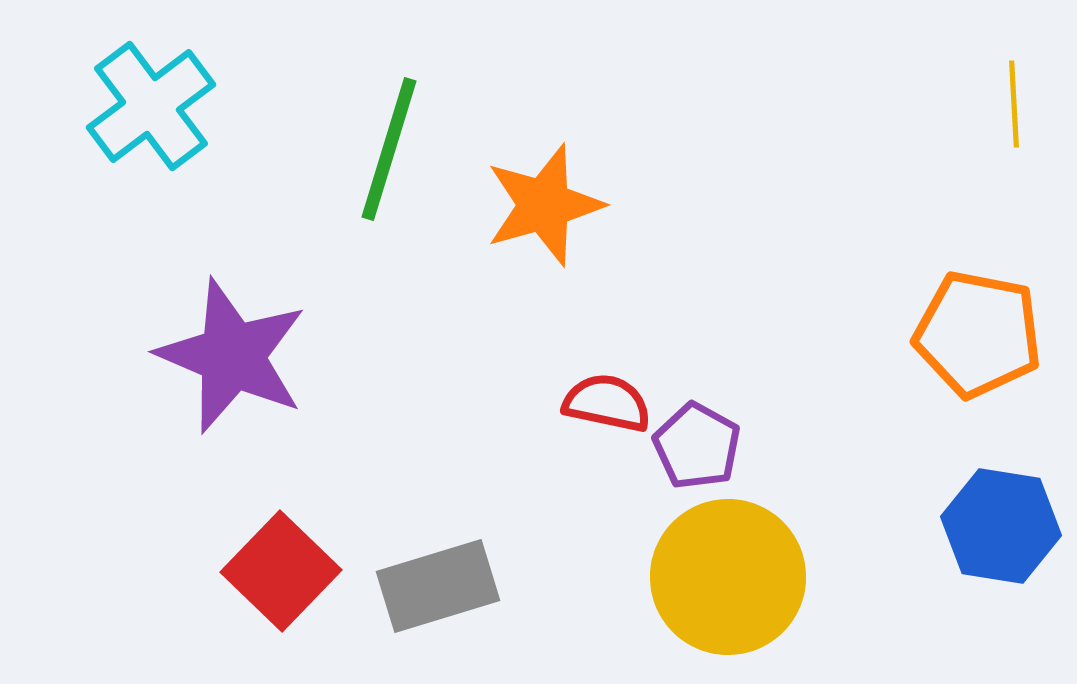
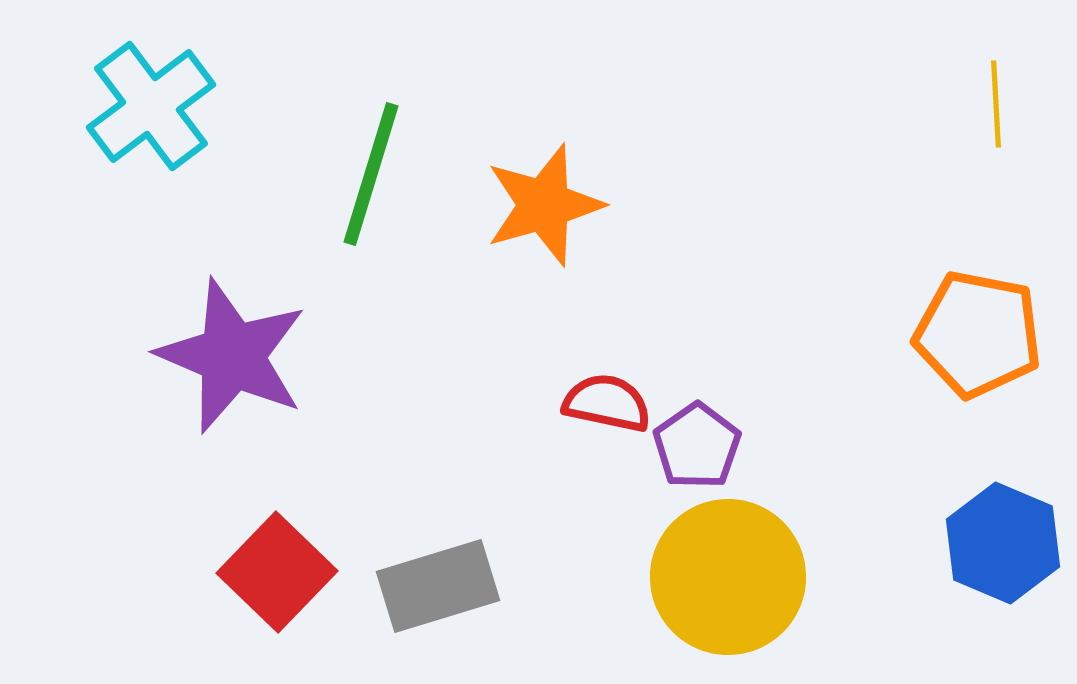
yellow line: moved 18 px left
green line: moved 18 px left, 25 px down
purple pentagon: rotated 8 degrees clockwise
blue hexagon: moved 2 px right, 17 px down; rotated 14 degrees clockwise
red square: moved 4 px left, 1 px down
